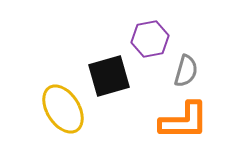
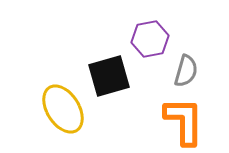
orange L-shape: rotated 90 degrees counterclockwise
